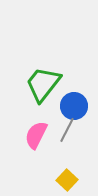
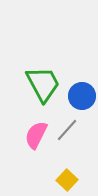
green trapezoid: rotated 114 degrees clockwise
blue circle: moved 8 px right, 10 px up
gray line: rotated 15 degrees clockwise
